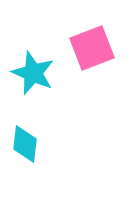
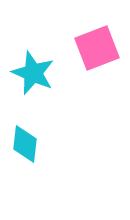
pink square: moved 5 px right
